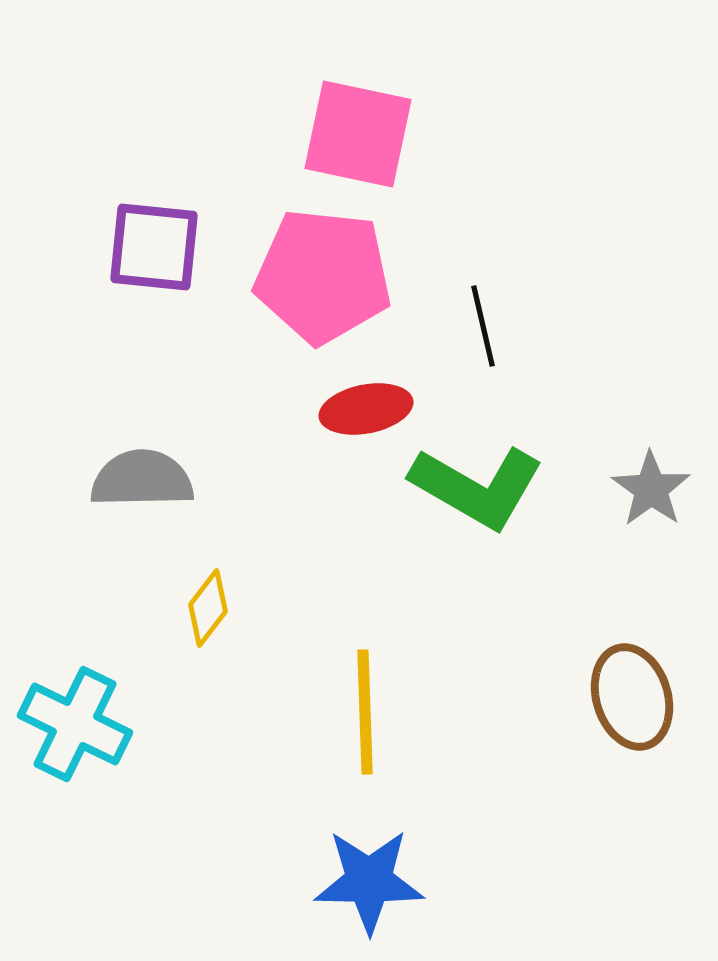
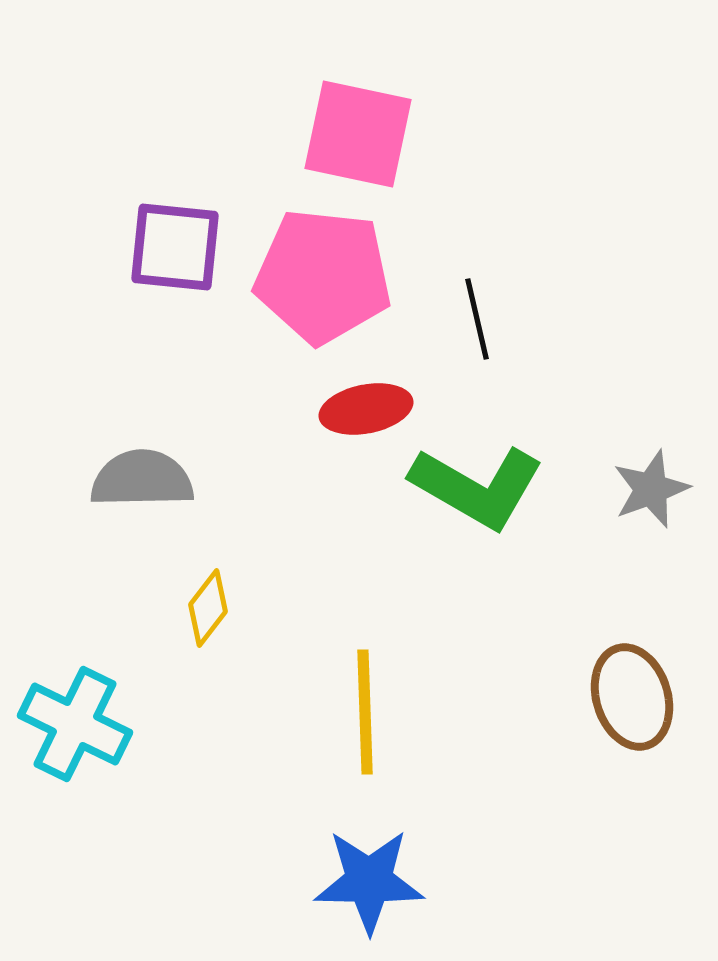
purple square: moved 21 px right
black line: moved 6 px left, 7 px up
gray star: rotated 16 degrees clockwise
